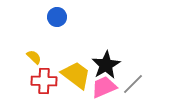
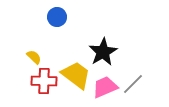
black star: moved 3 px left, 13 px up
pink trapezoid: moved 1 px right
